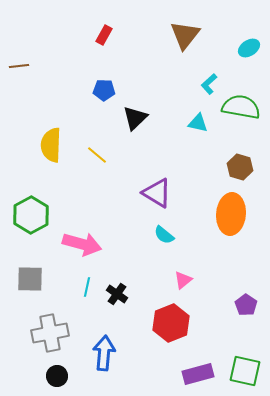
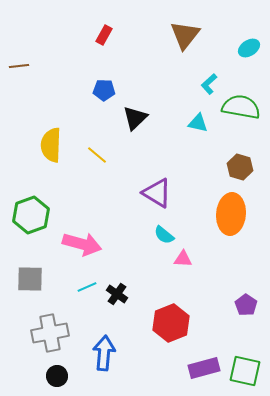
green hexagon: rotated 9 degrees clockwise
pink triangle: moved 21 px up; rotated 42 degrees clockwise
cyan line: rotated 54 degrees clockwise
purple rectangle: moved 6 px right, 6 px up
